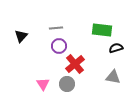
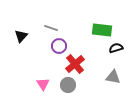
gray line: moved 5 px left; rotated 24 degrees clockwise
gray circle: moved 1 px right, 1 px down
